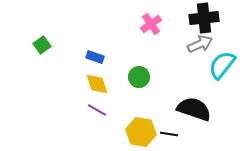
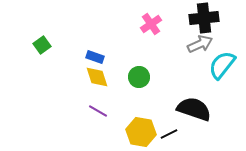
yellow diamond: moved 7 px up
purple line: moved 1 px right, 1 px down
black line: rotated 36 degrees counterclockwise
